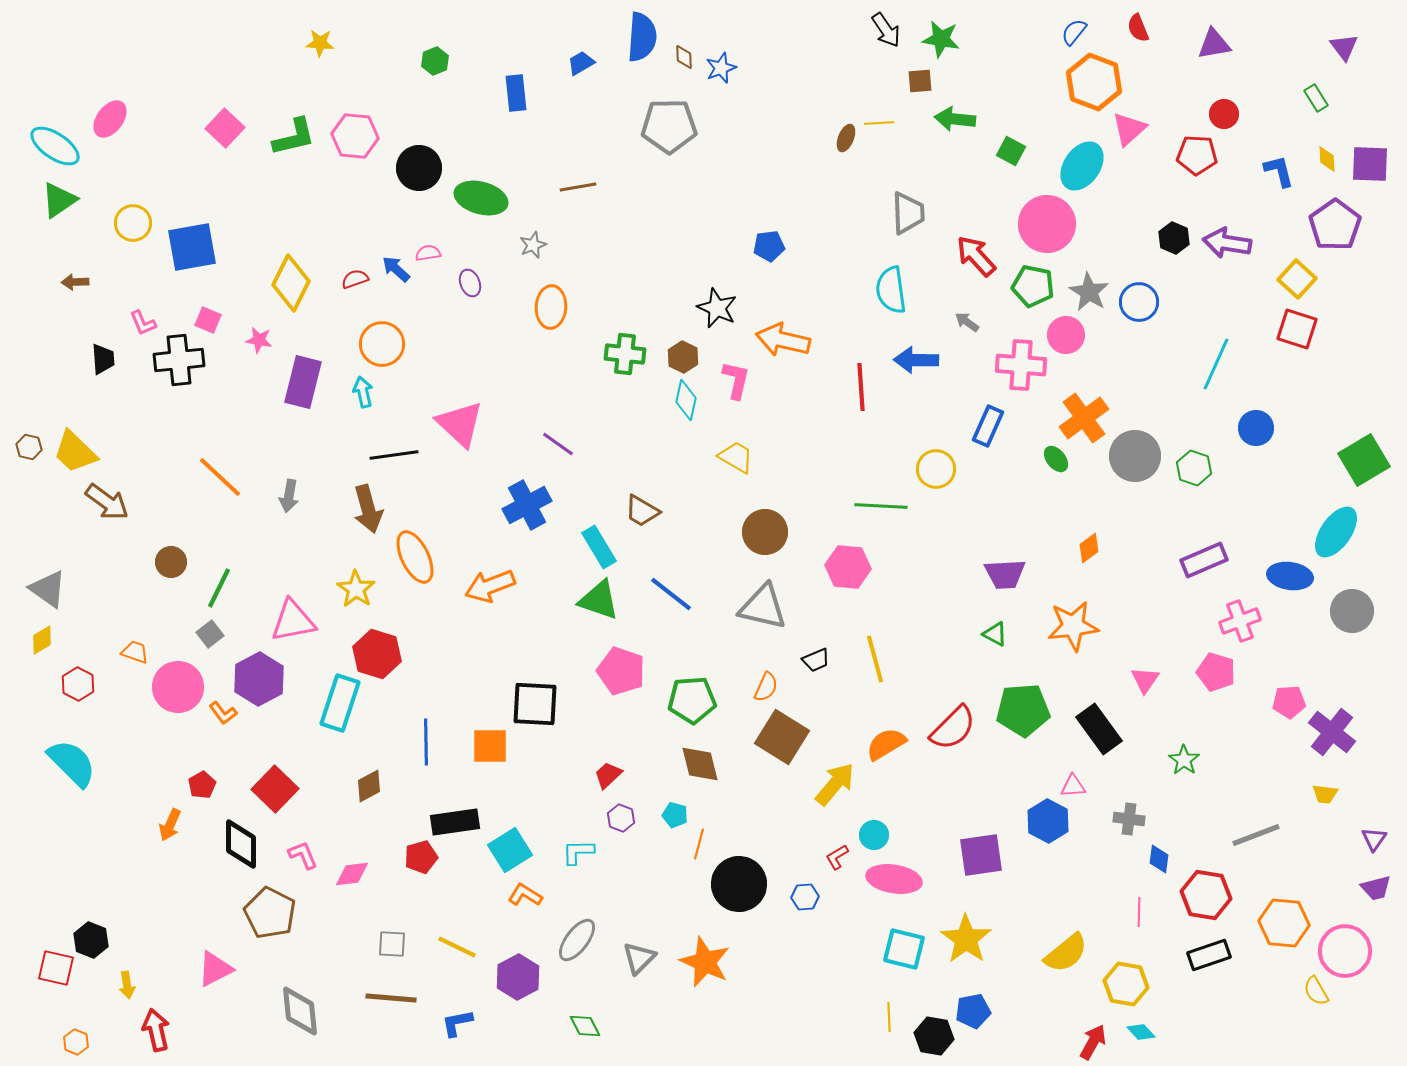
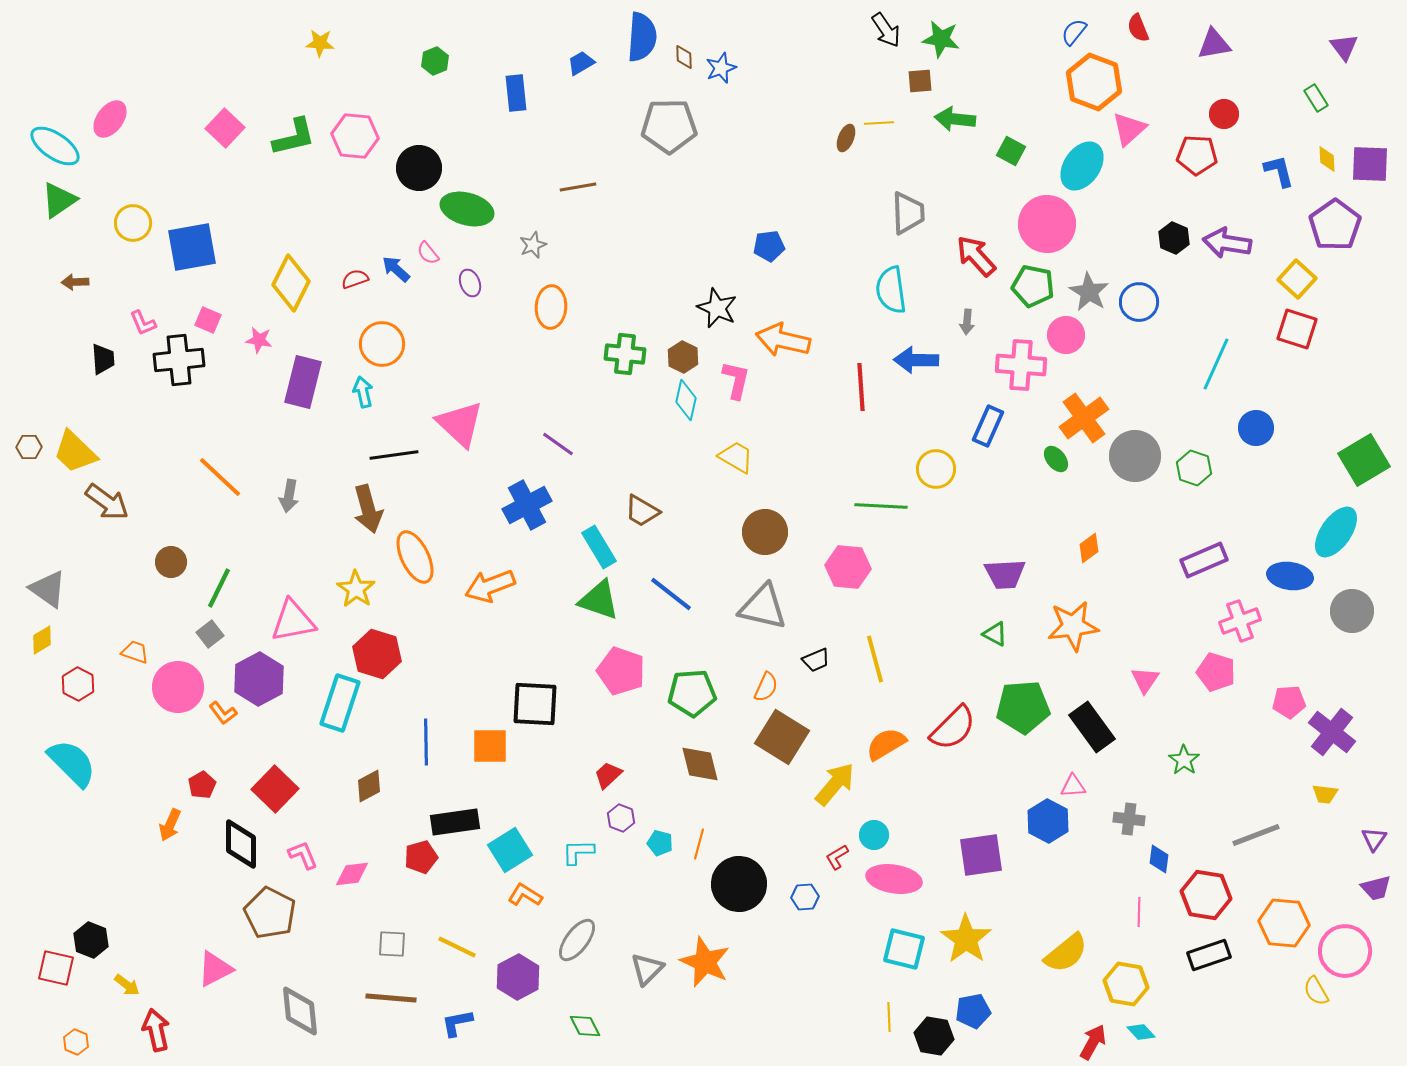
green ellipse at (481, 198): moved 14 px left, 11 px down
pink semicircle at (428, 253): rotated 120 degrees counterclockwise
gray arrow at (967, 322): rotated 120 degrees counterclockwise
brown hexagon at (29, 447): rotated 15 degrees counterclockwise
green pentagon at (692, 700): moved 7 px up
green pentagon at (1023, 710): moved 3 px up
black rectangle at (1099, 729): moved 7 px left, 2 px up
cyan pentagon at (675, 815): moved 15 px left, 28 px down
gray triangle at (639, 958): moved 8 px right, 11 px down
yellow arrow at (127, 985): rotated 44 degrees counterclockwise
